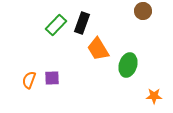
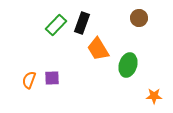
brown circle: moved 4 px left, 7 px down
